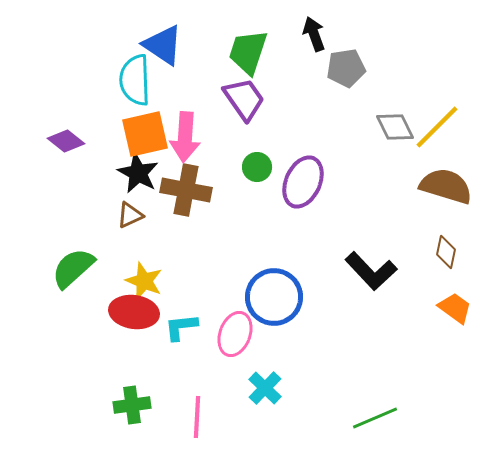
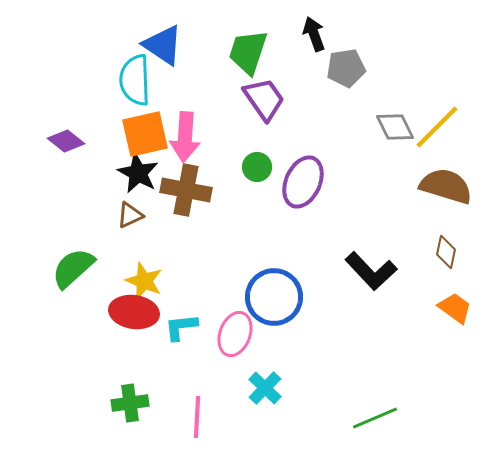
purple trapezoid: moved 20 px right
green cross: moved 2 px left, 2 px up
